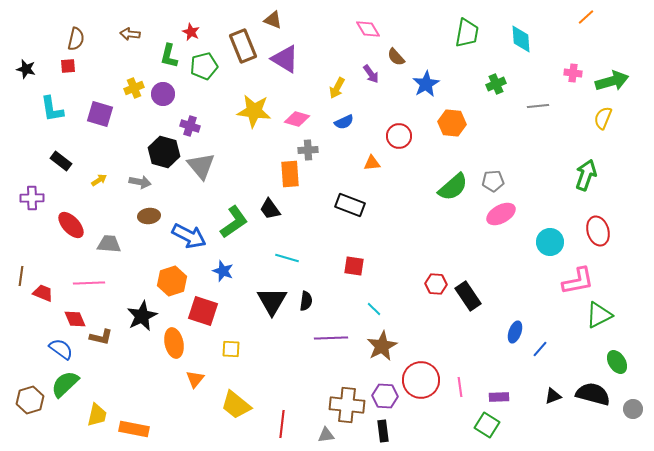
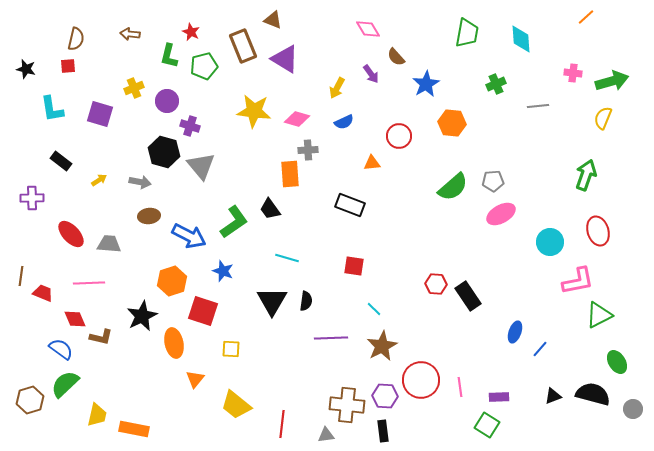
purple circle at (163, 94): moved 4 px right, 7 px down
red ellipse at (71, 225): moved 9 px down
